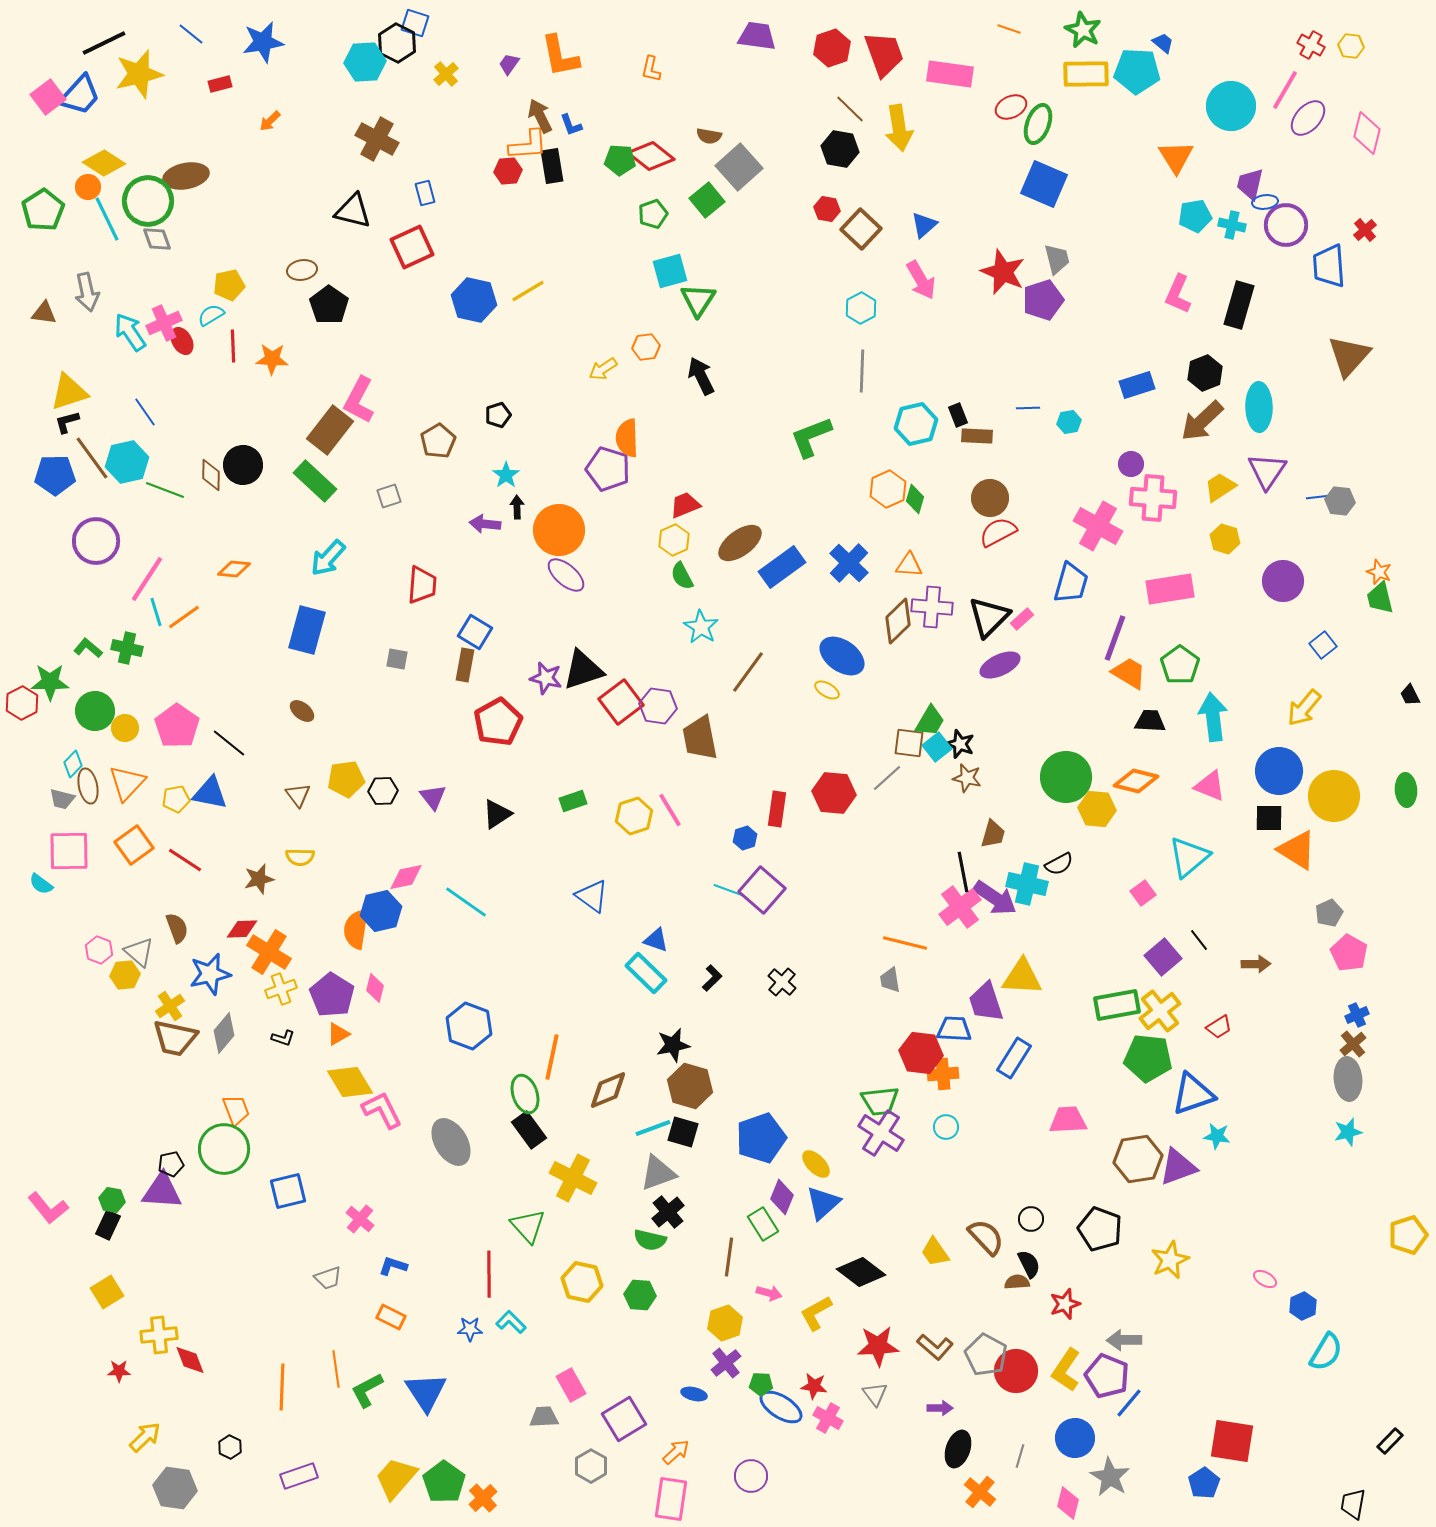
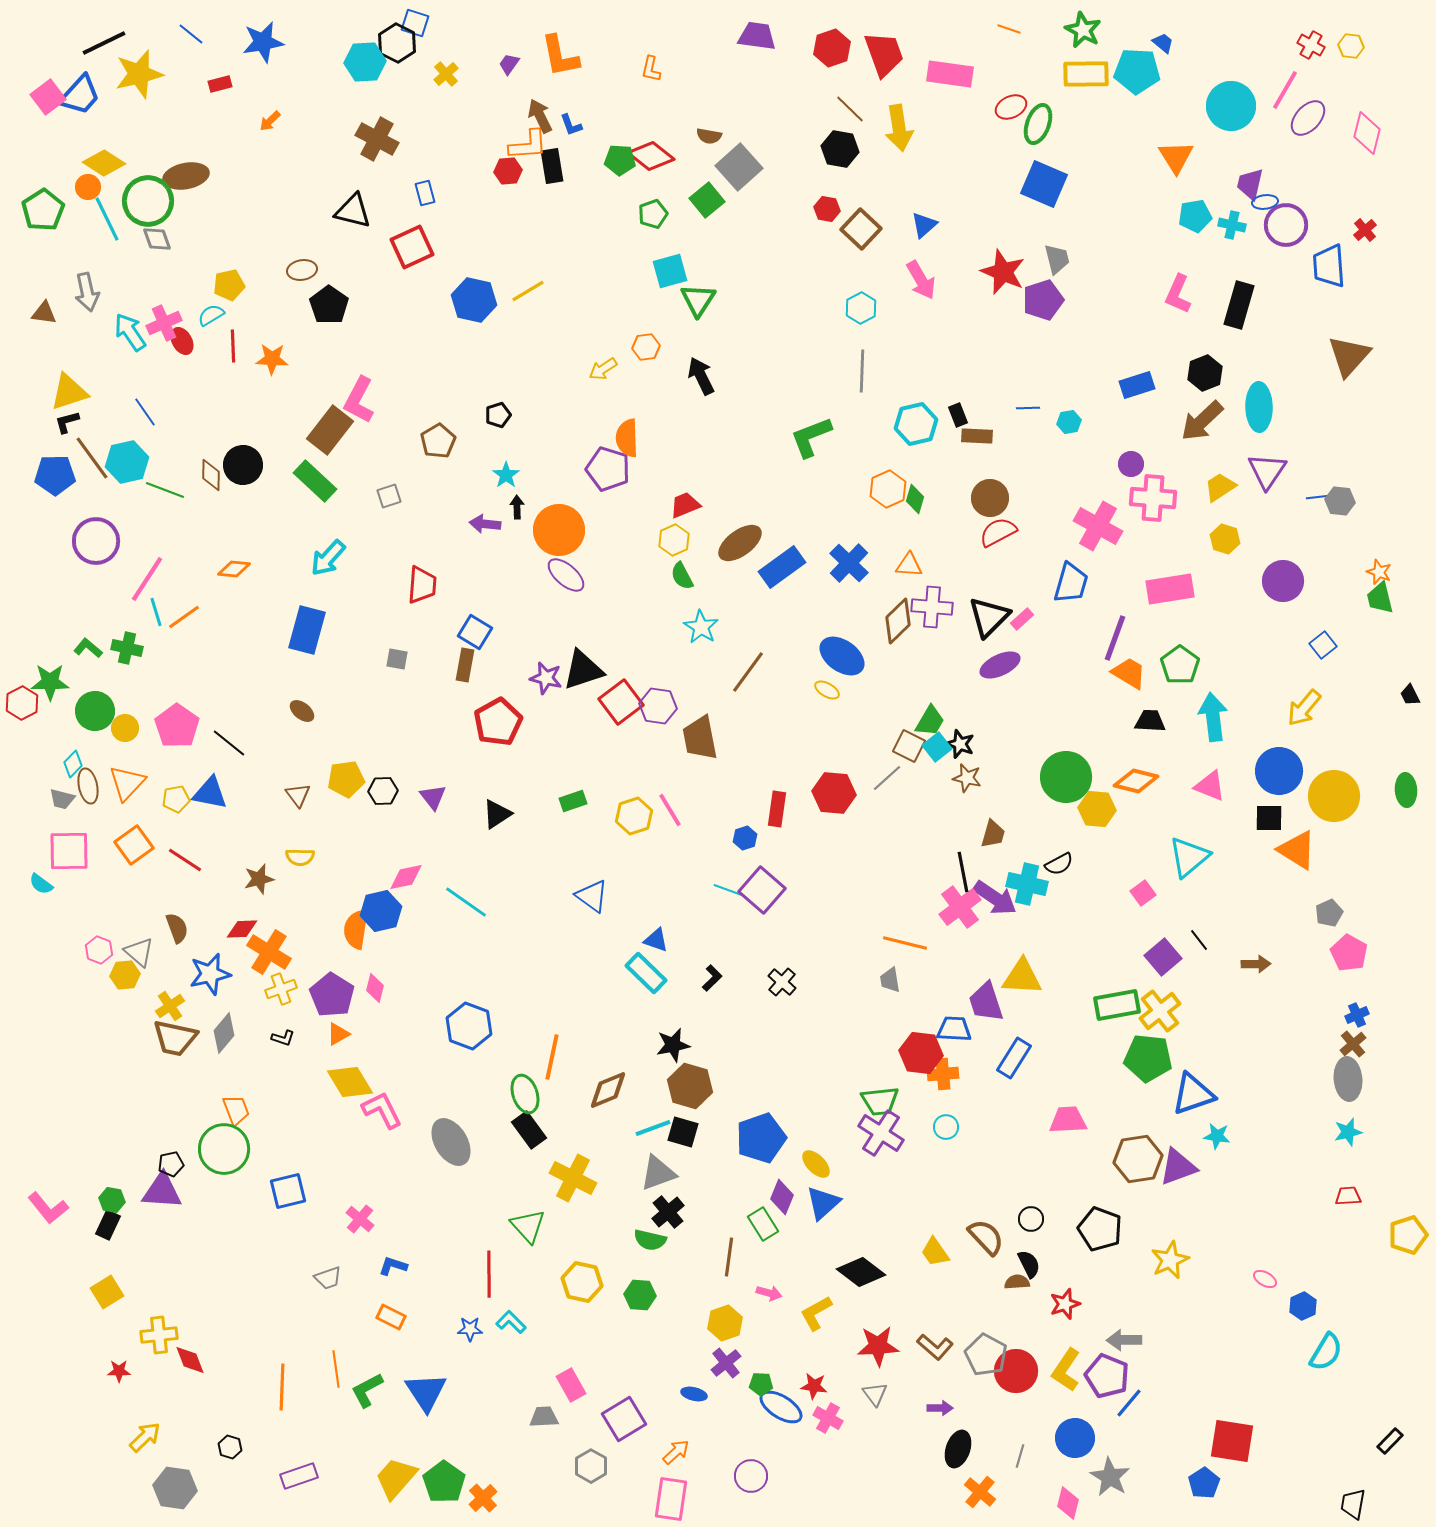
brown square at (909, 743): moved 3 px down; rotated 20 degrees clockwise
red trapezoid at (1219, 1027): moved 129 px right, 169 px down; rotated 152 degrees counterclockwise
black hexagon at (230, 1447): rotated 10 degrees counterclockwise
